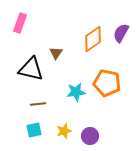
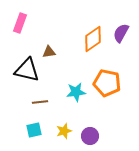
brown triangle: moved 7 px left, 1 px up; rotated 48 degrees clockwise
black triangle: moved 4 px left, 1 px down
brown line: moved 2 px right, 2 px up
